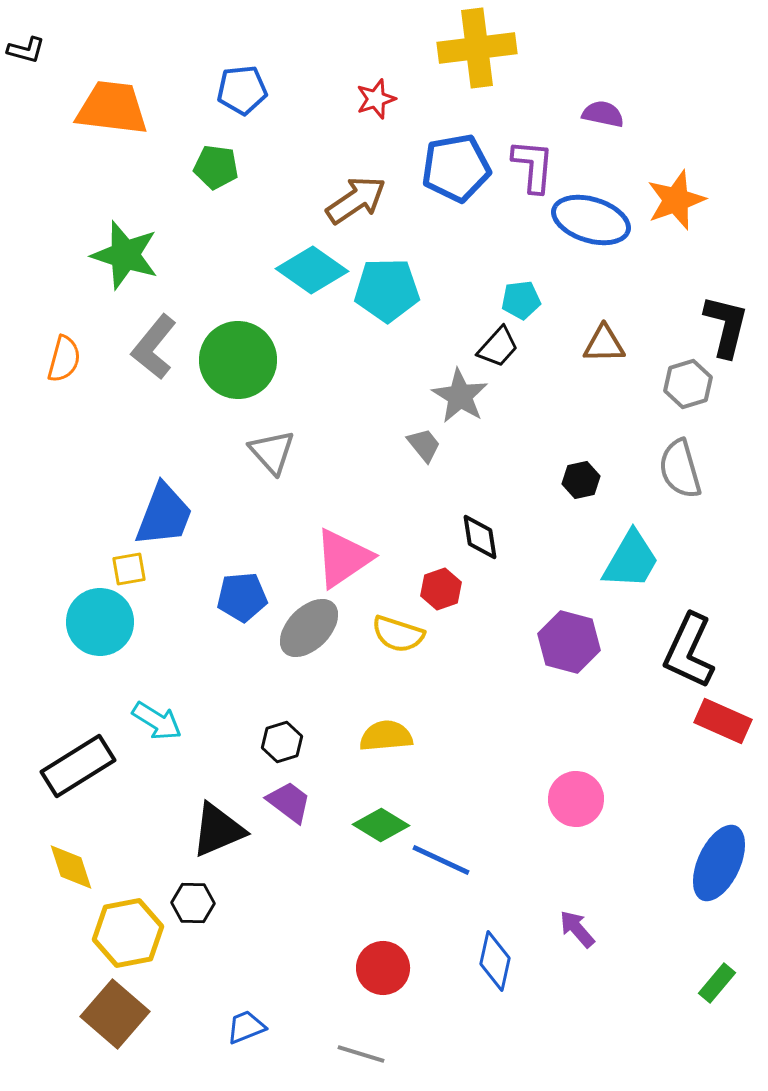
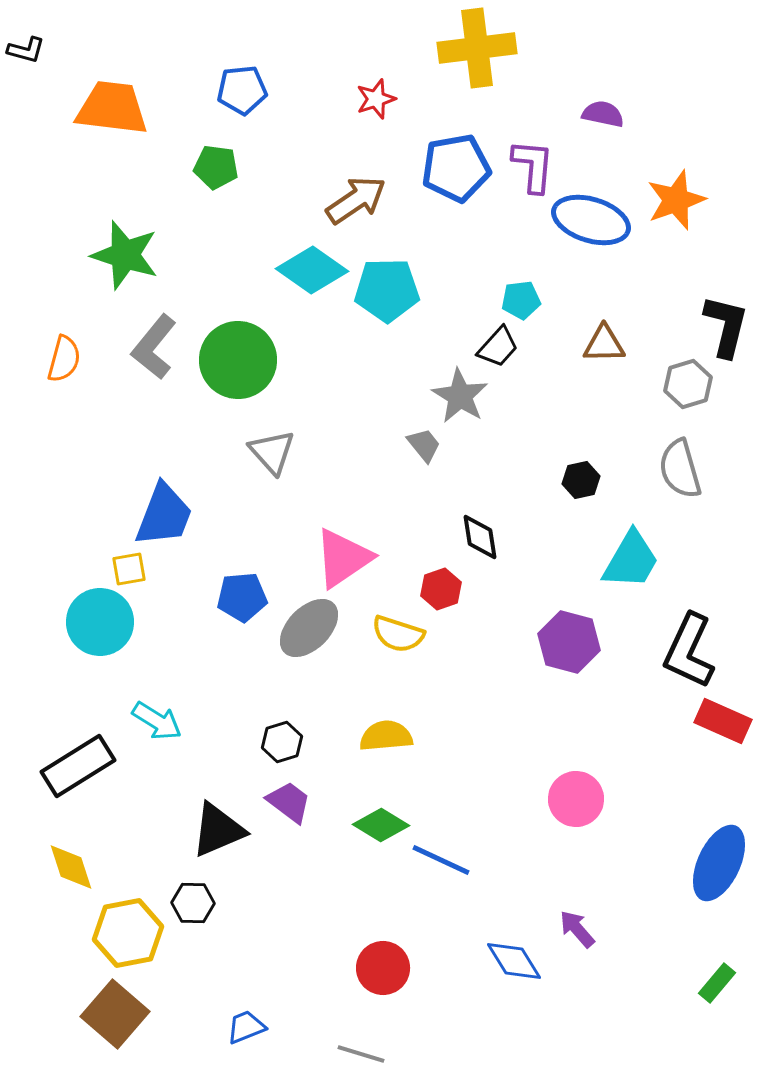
blue diamond at (495, 961): moved 19 px right; rotated 44 degrees counterclockwise
